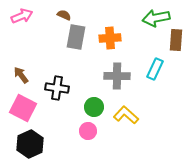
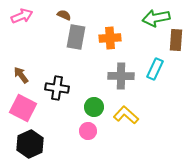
gray cross: moved 4 px right
